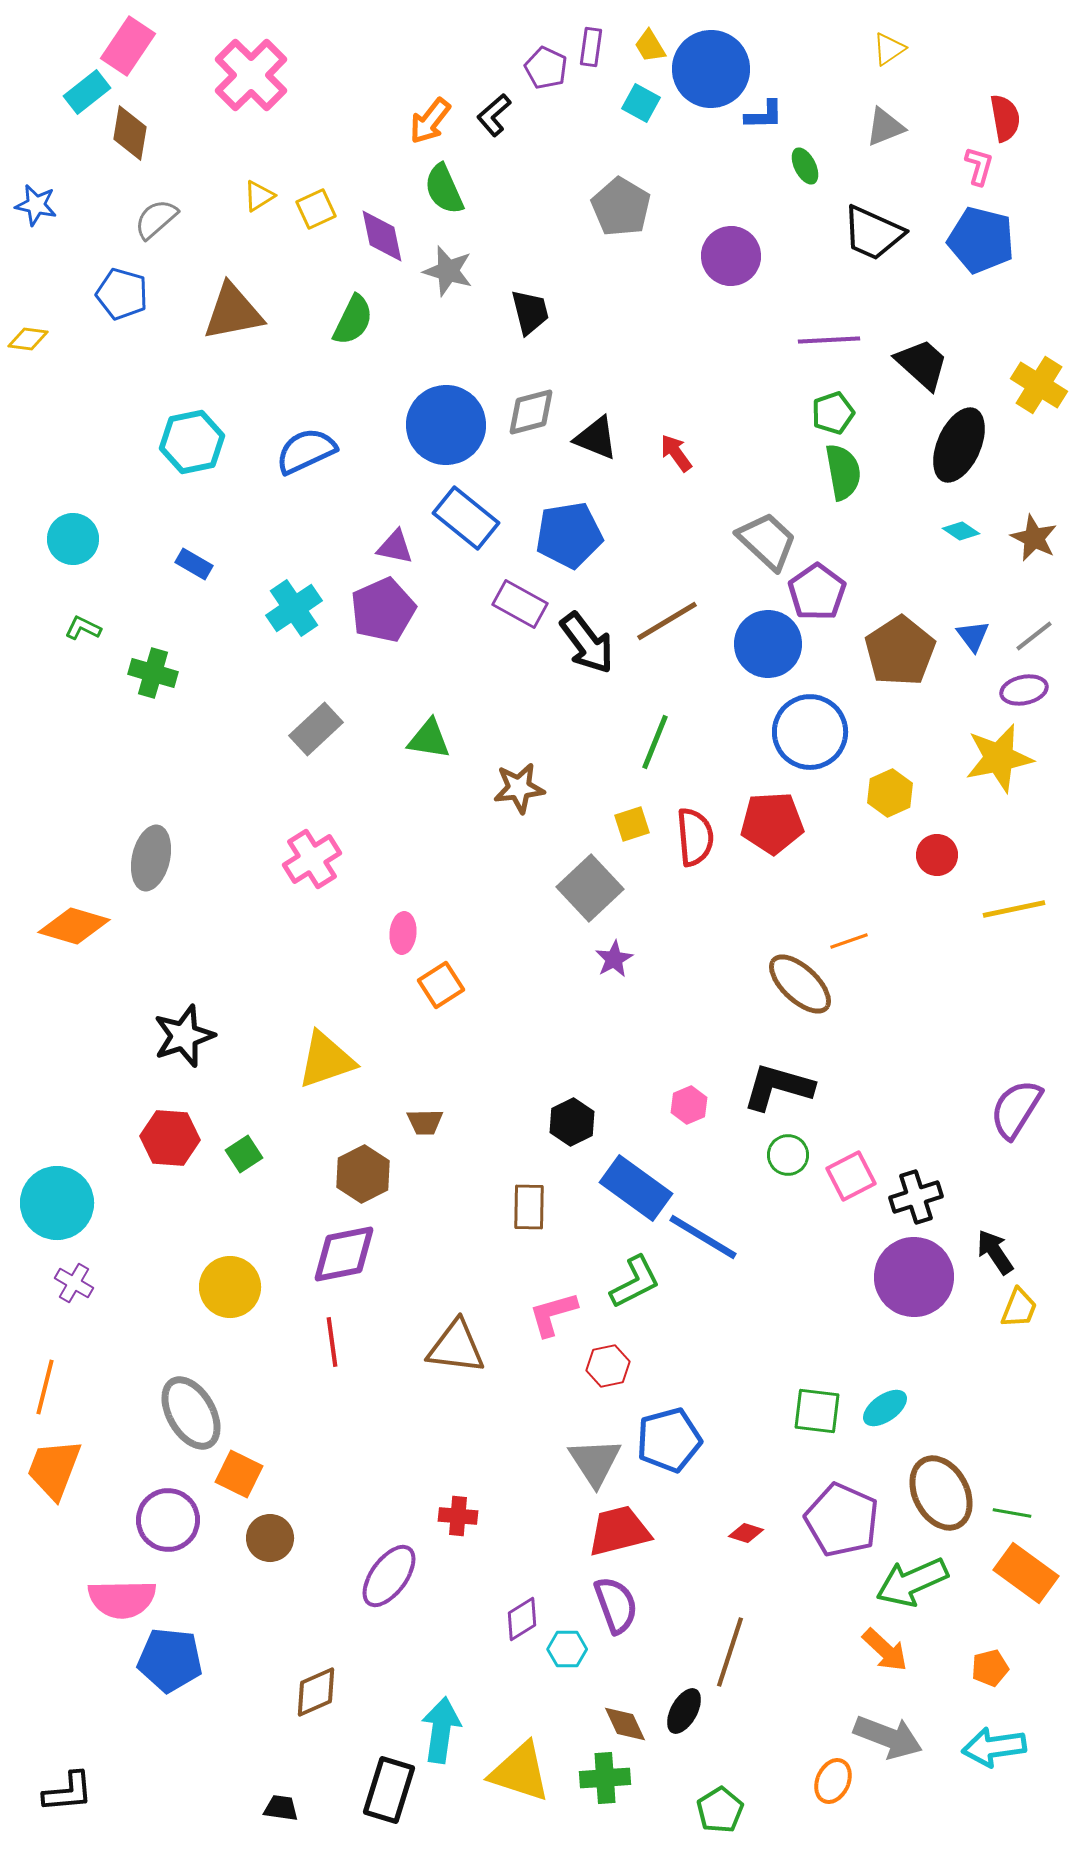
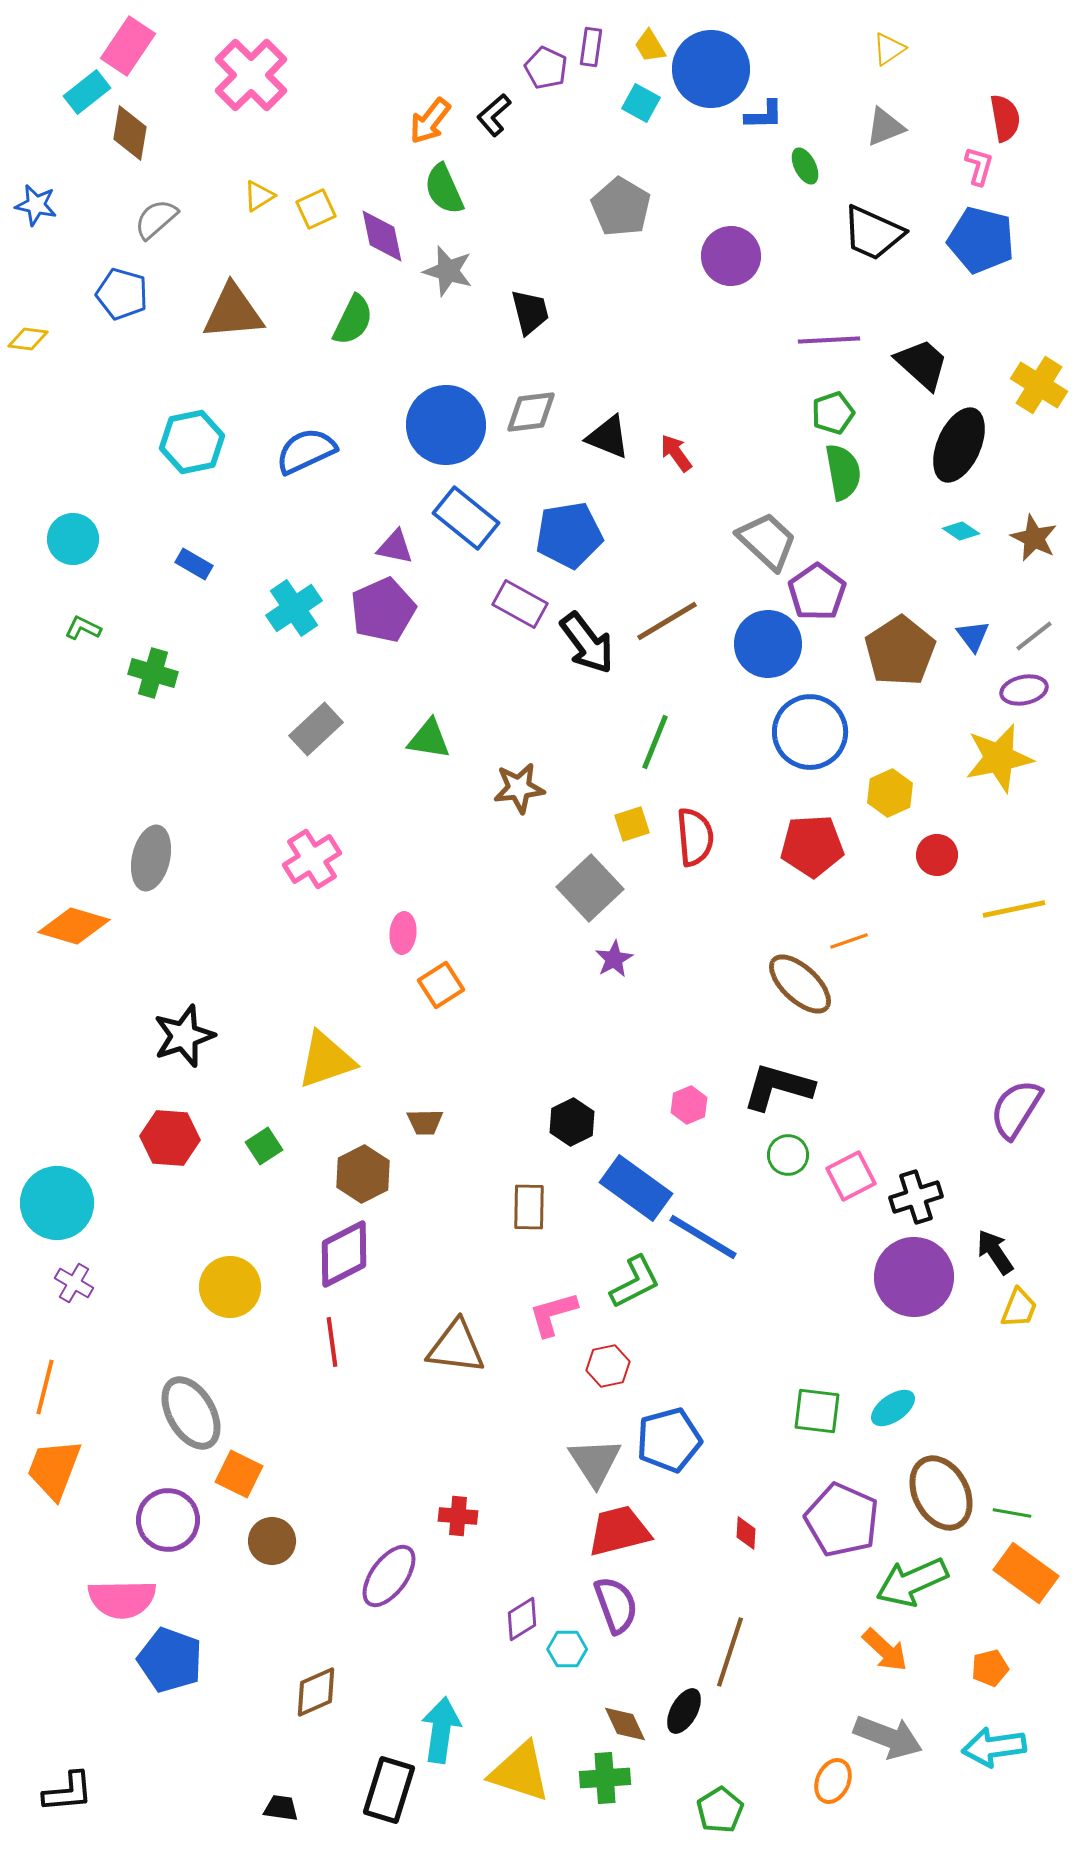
brown triangle at (233, 312): rotated 6 degrees clockwise
gray diamond at (531, 412): rotated 8 degrees clockwise
black triangle at (596, 438): moved 12 px right, 1 px up
red pentagon at (772, 823): moved 40 px right, 23 px down
green square at (244, 1154): moved 20 px right, 8 px up
purple diamond at (344, 1254): rotated 16 degrees counterclockwise
cyan ellipse at (885, 1408): moved 8 px right
red diamond at (746, 1533): rotated 76 degrees clockwise
brown circle at (270, 1538): moved 2 px right, 3 px down
blue pentagon at (170, 1660): rotated 14 degrees clockwise
